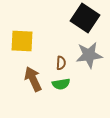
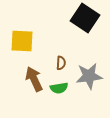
gray star: moved 21 px down
brown arrow: moved 1 px right
green semicircle: moved 2 px left, 4 px down
